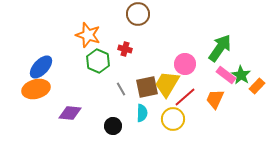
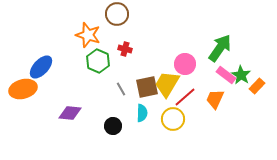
brown circle: moved 21 px left
orange ellipse: moved 13 px left
